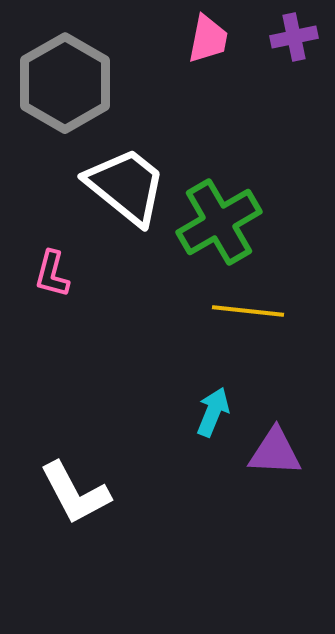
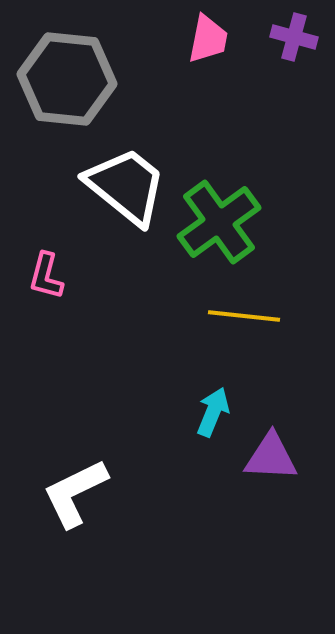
purple cross: rotated 27 degrees clockwise
gray hexagon: moved 2 px right, 4 px up; rotated 24 degrees counterclockwise
green cross: rotated 6 degrees counterclockwise
pink L-shape: moved 6 px left, 2 px down
yellow line: moved 4 px left, 5 px down
purple triangle: moved 4 px left, 5 px down
white L-shape: rotated 92 degrees clockwise
